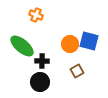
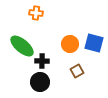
orange cross: moved 2 px up; rotated 16 degrees counterclockwise
blue square: moved 5 px right, 2 px down
